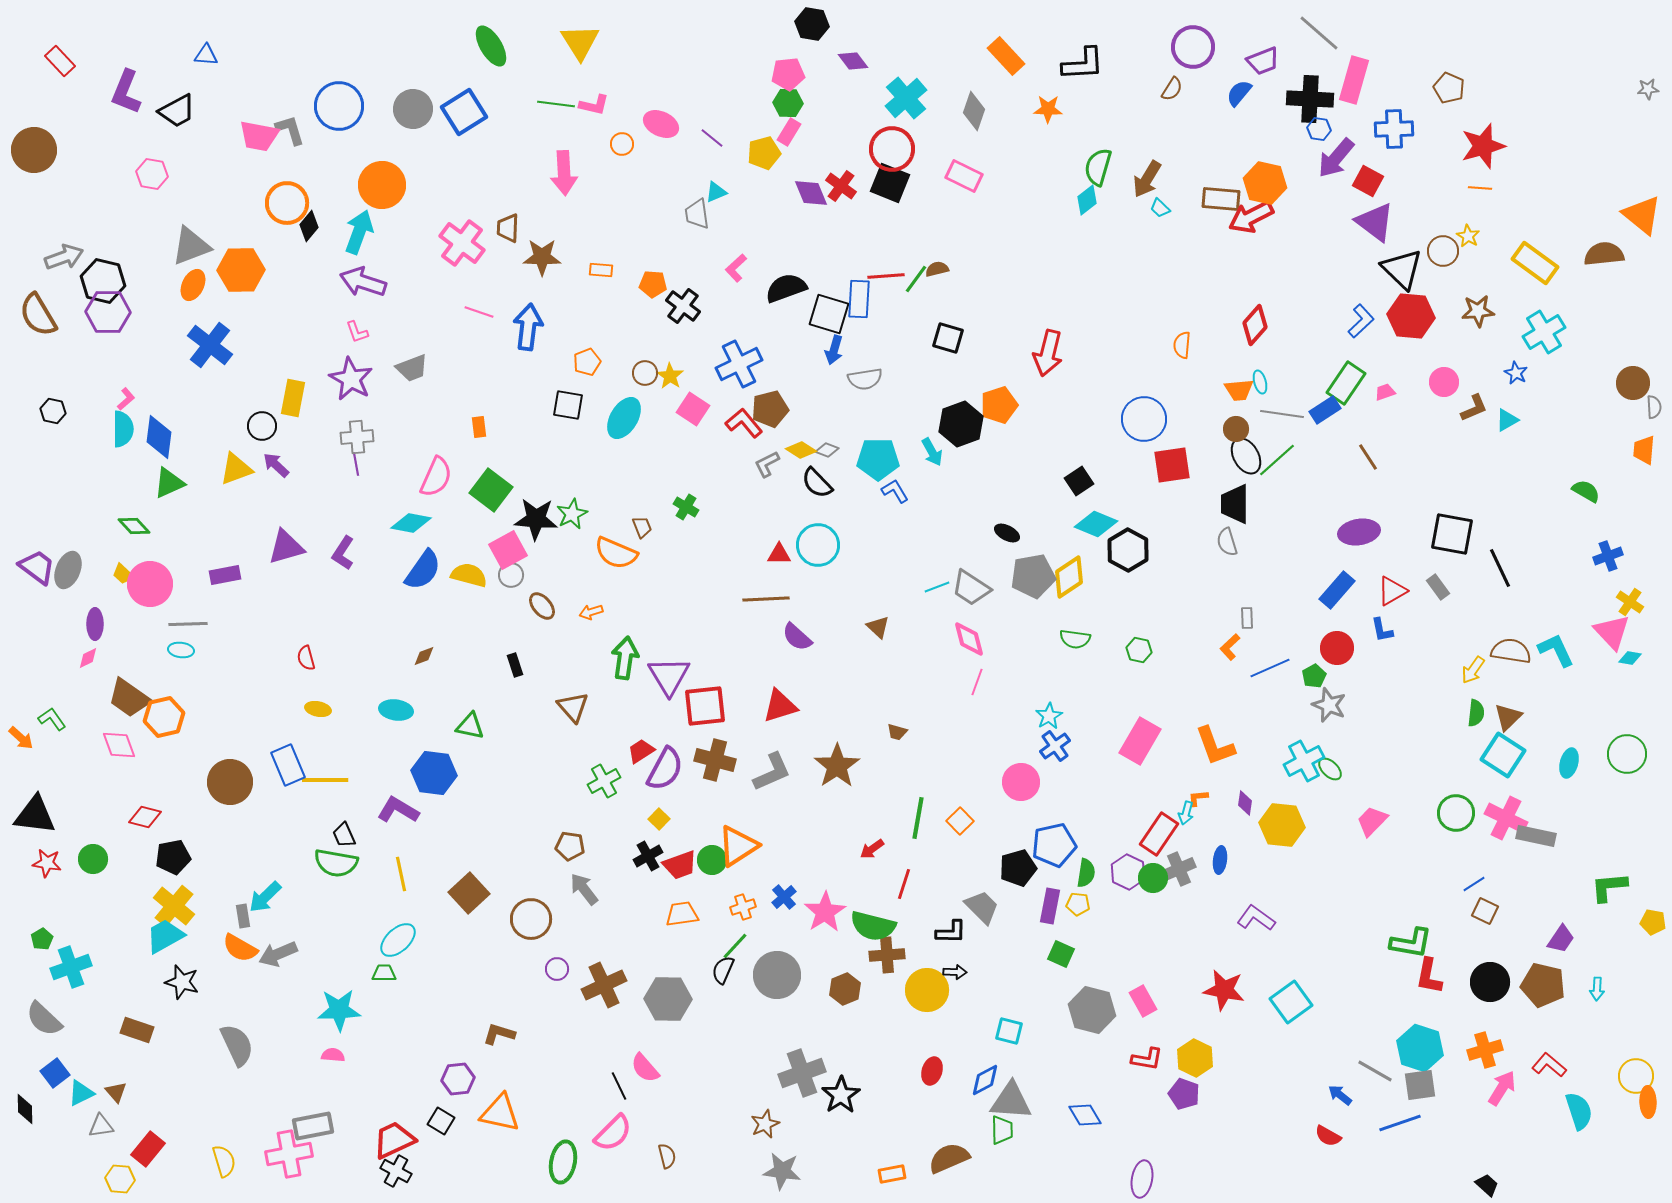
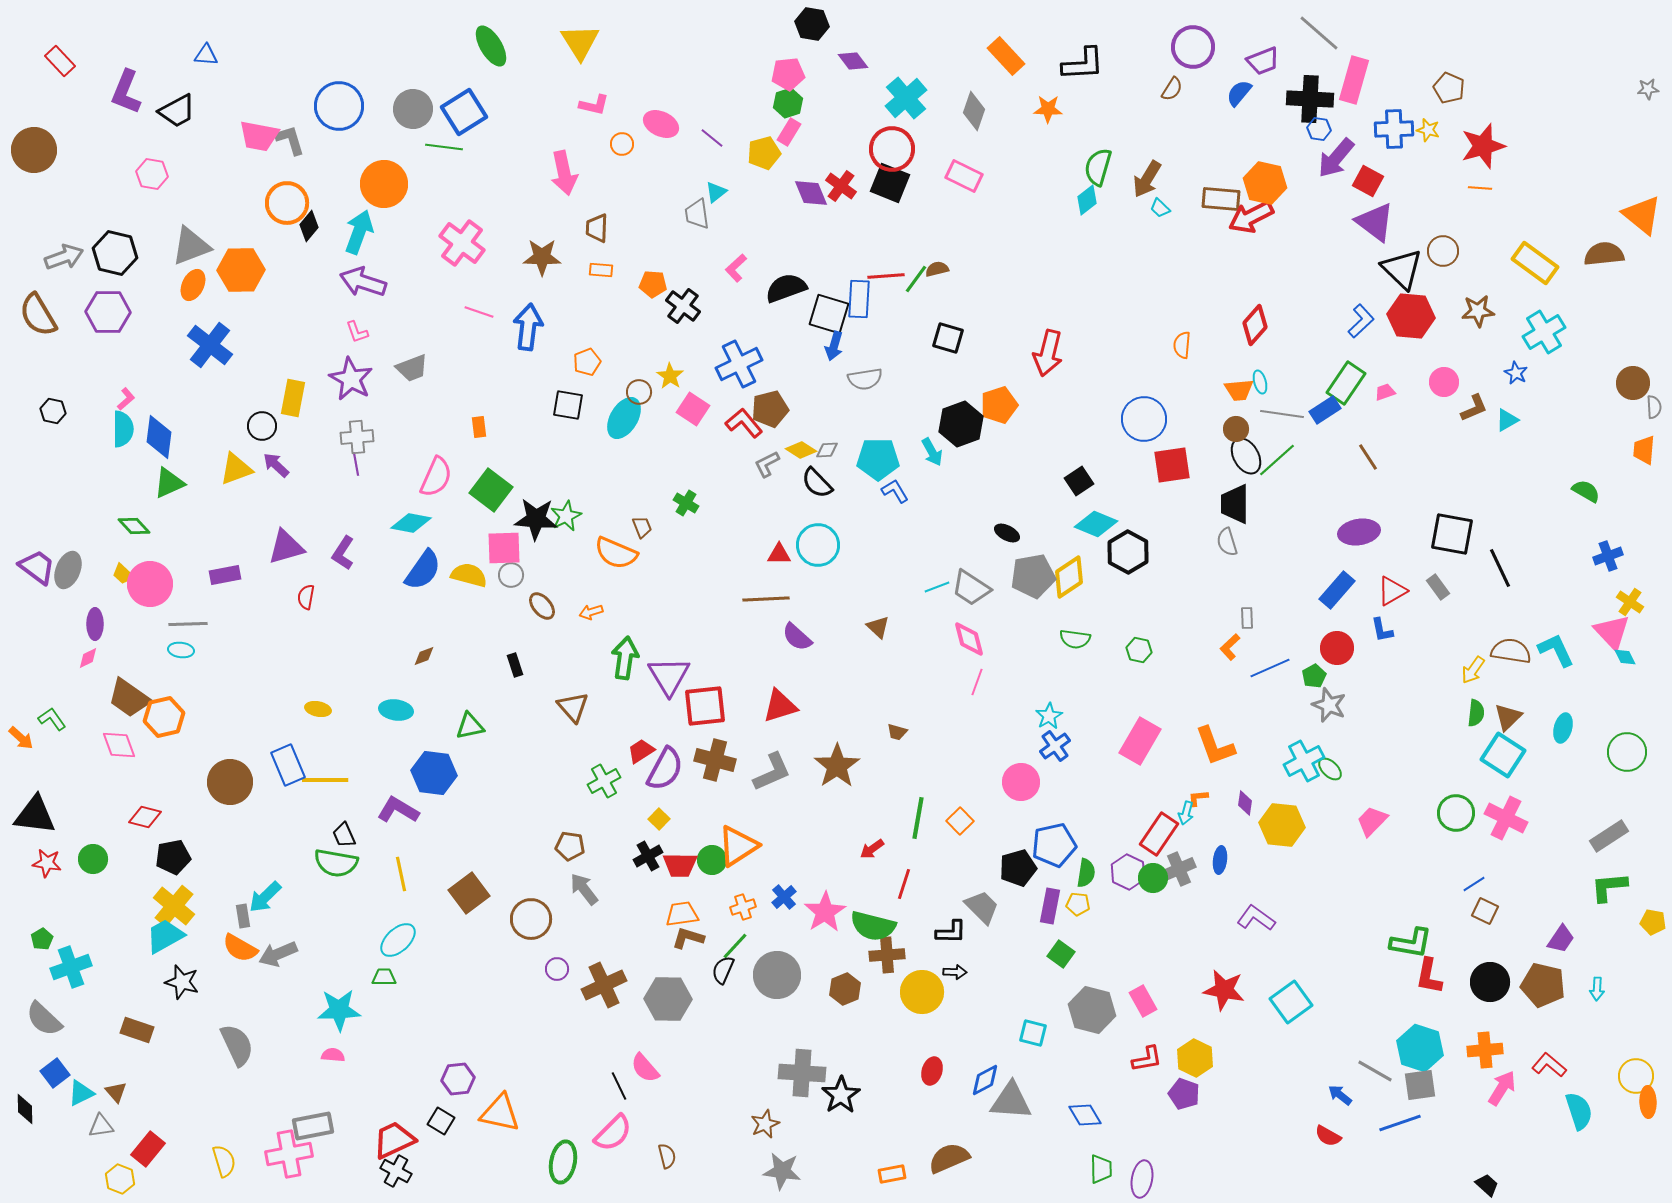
green hexagon at (788, 103): rotated 20 degrees counterclockwise
green line at (556, 104): moved 112 px left, 43 px down
gray L-shape at (290, 130): moved 10 px down
pink arrow at (564, 173): rotated 9 degrees counterclockwise
orange circle at (382, 185): moved 2 px right, 1 px up
cyan triangle at (716, 192): rotated 15 degrees counterclockwise
brown trapezoid at (508, 228): moved 89 px right
yellow star at (1468, 236): moved 40 px left, 106 px up; rotated 15 degrees counterclockwise
black hexagon at (103, 281): moved 12 px right, 28 px up
blue arrow at (834, 350): moved 4 px up
brown circle at (645, 373): moved 6 px left, 19 px down
gray diamond at (827, 450): rotated 25 degrees counterclockwise
green cross at (686, 507): moved 4 px up
green star at (572, 514): moved 6 px left, 2 px down
pink square at (508, 550): moved 4 px left, 2 px up; rotated 27 degrees clockwise
black hexagon at (1128, 550): moved 2 px down
red semicircle at (306, 658): moved 61 px up; rotated 25 degrees clockwise
cyan diamond at (1630, 658): moved 5 px left, 1 px up; rotated 55 degrees clockwise
green triangle at (470, 726): rotated 24 degrees counterclockwise
green circle at (1627, 754): moved 2 px up
cyan ellipse at (1569, 763): moved 6 px left, 35 px up
gray rectangle at (1536, 836): moved 73 px right; rotated 45 degrees counterclockwise
red trapezoid at (680, 865): rotated 21 degrees clockwise
brown square at (469, 893): rotated 6 degrees clockwise
green square at (1061, 954): rotated 12 degrees clockwise
green trapezoid at (384, 973): moved 4 px down
yellow circle at (927, 990): moved 5 px left, 2 px down
cyan square at (1009, 1031): moved 24 px right, 2 px down
brown L-shape at (499, 1034): moved 189 px right, 96 px up
orange cross at (1485, 1050): rotated 12 degrees clockwise
red L-shape at (1147, 1059): rotated 20 degrees counterclockwise
gray cross at (802, 1073): rotated 24 degrees clockwise
green trapezoid at (1002, 1130): moved 99 px right, 39 px down
yellow hexagon at (120, 1179): rotated 16 degrees clockwise
